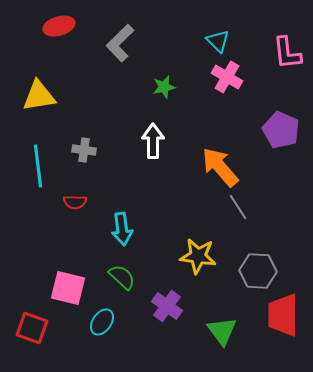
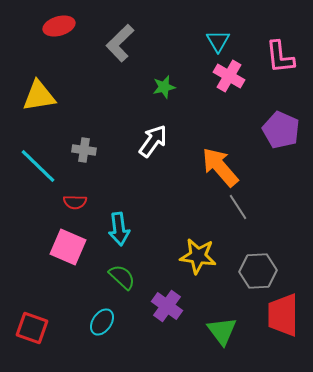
cyan triangle: rotated 15 degrees clockwise
pink L-shape: moved 7 px left, 4 px down
pink cross: moved 2 px right, 1 px up
white arrow: rotated 36 degrees clockwise
cyan line: rotated 39 degrees counterclockwise
cyan arrow: moved 3 px left
gray hexagon: rotated 6 degrees counterclockwise
pink square: moved 41 px up; rotated 9 degrees clockwise
